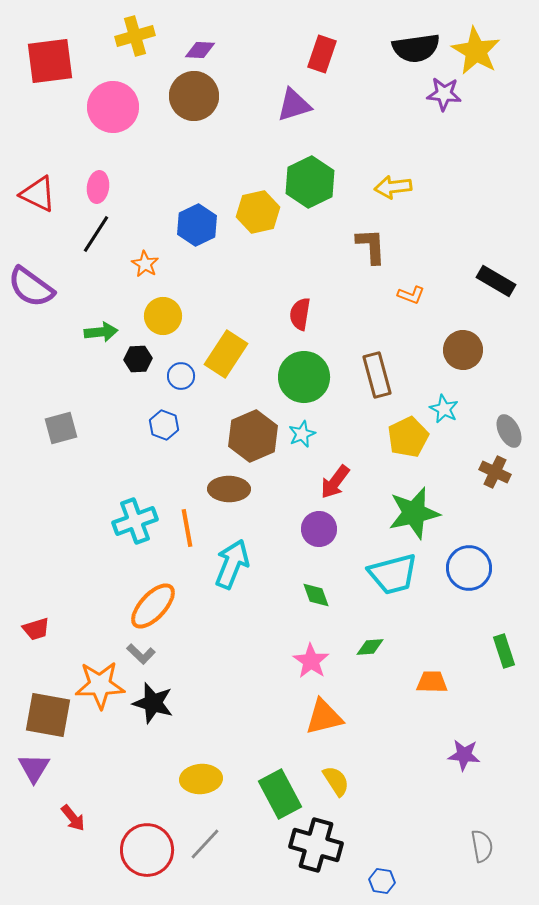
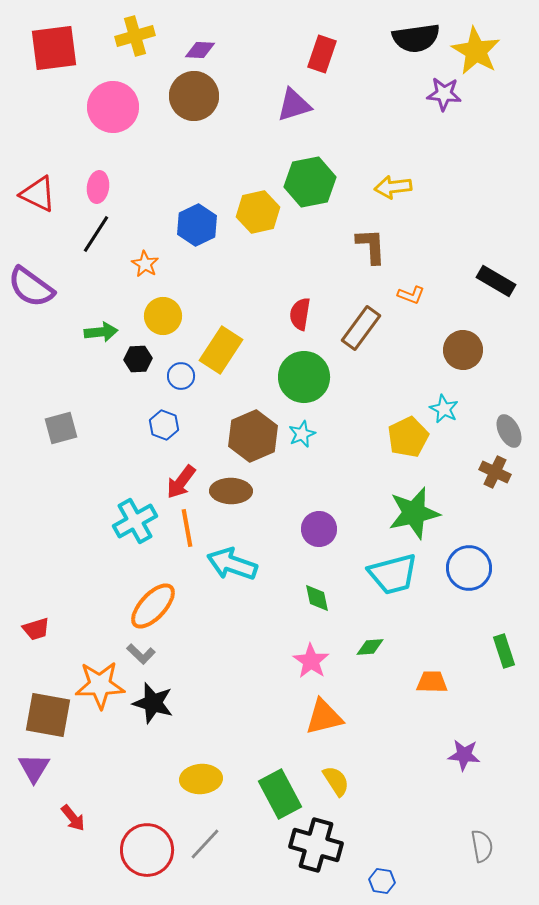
black semicircle at (416, 48): moved 10 px up
red square at (50, 61): moved 4 px right, 13 px up
green hexagon at (310, 182): rotated 15 degrees clockwise
yellow rectangle at (226, 354): moved 5 px left, 4 px up
brown rectangle at (377, 375): moved 16 px left, 47 px up; rotated 51 degrees clockwise
red arrow at (335, 482): moved 154 px left
brown ellipse at (229, 489): moved 2 px right, 2 px down
cyan cross at (135, 521): rotated 9 degrees counterclockwise
cyan arrow at (232, 564): rotated 93 degrees counterclockwise
green diamond at (316, 595): moved 1 px right, 3 px down; rotated 8 degrees clockwise
